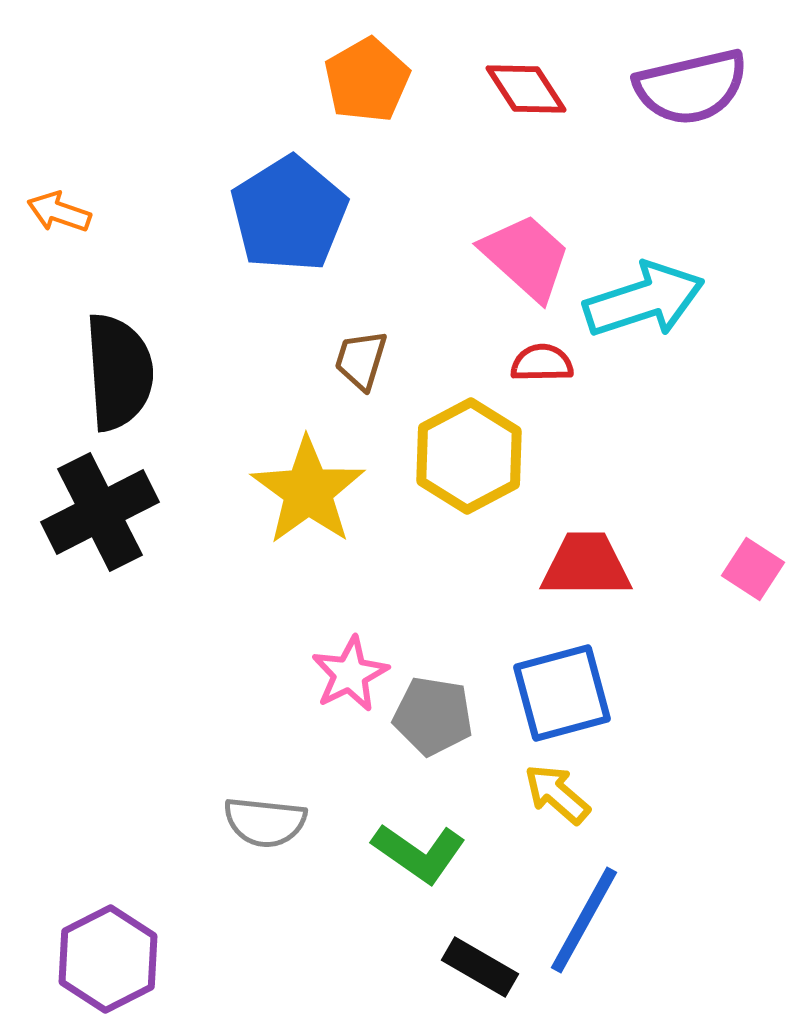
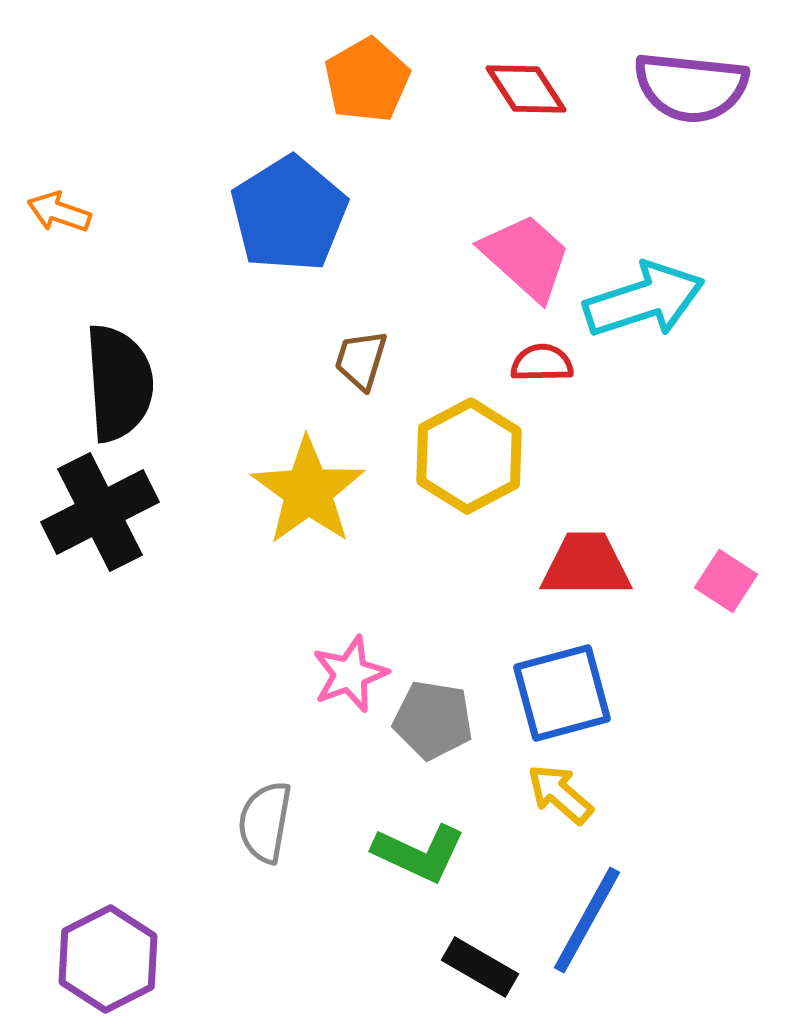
purple semicircle: rotated 19 degrees clockwise
black semicircle: moved 11 px down
pink square: moved 27 px left, 12 px down
pink star: rotated 6 degrees clockwise
gray pentagon: moved 4 px down
yellow arrow: moved 3 px right
gray semicircle: rotated 94 degrees clockwise
green L-shape: rotated 10 degrees counterclockwise
blue line: moved 3 px right
